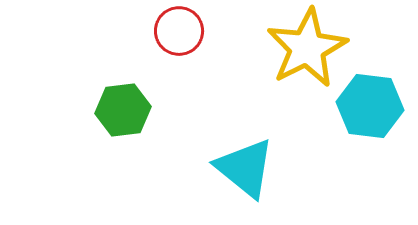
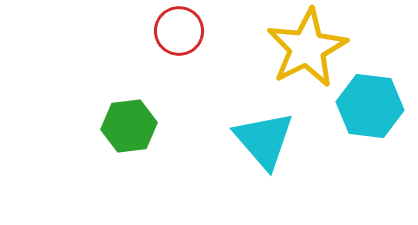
green hexagon: moved 6 px right, 16 px down
cyan triangle: moved 19 px right, 28 px up; rotated 10 degrees clockwise
